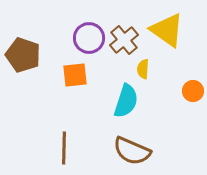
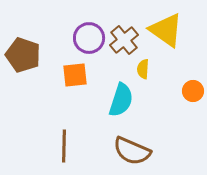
yellow triangle: moved 1 px left
cyan semicircle: moved 5 px left, 1 px up
brown line: moved 2 px up
